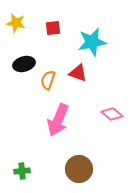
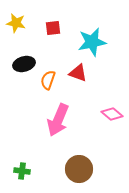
green cross: rotated 14 degrees clockwise
